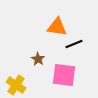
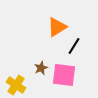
orange triangle: rotated 40 degrees counterclockwise
black line: moved 2 px down; rotated 36 degrees counterclockwise
brown star: moved 3 px right, 9 px down; rotated 16 degrees clockwise
